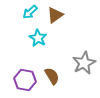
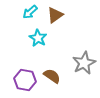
brown semicircle: rotated 24 degrees counterclockwise
